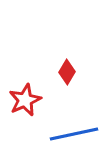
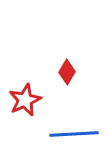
blue line: rotated 9 degrees clockwise
